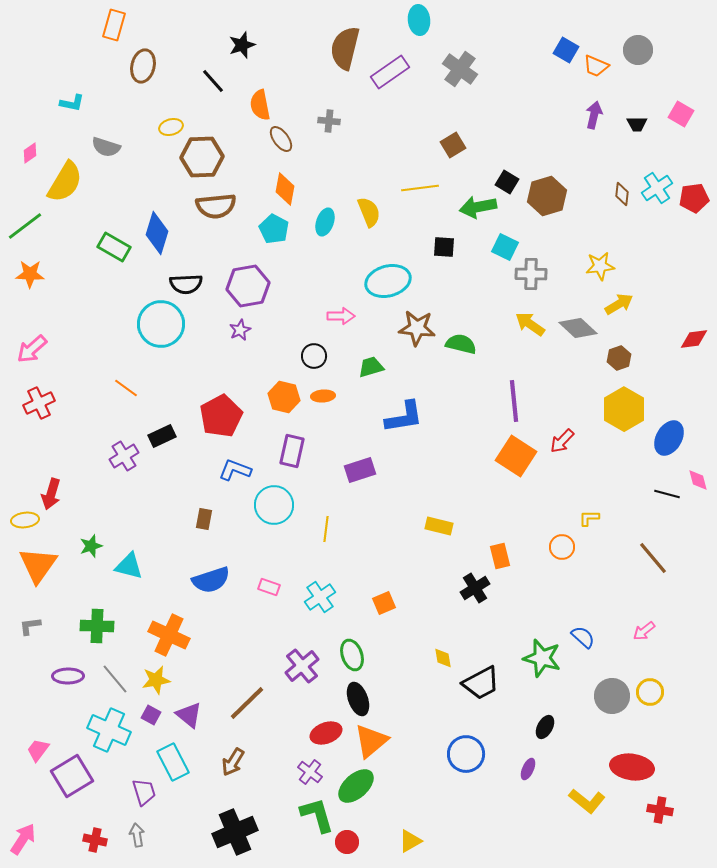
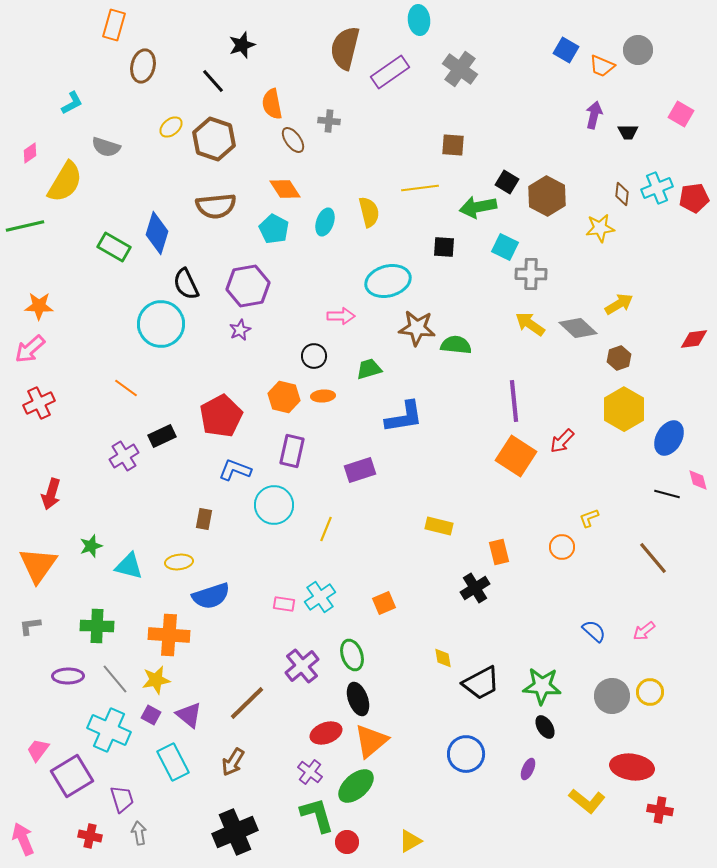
orange trapezoid at (596, 66): moved 6 px right
cyan L-shape at (72, 103): rotated 40 degrees counterclockwise
orange semicircle at (260, 105): moved 12 px right, 1 px up
black trapezoid at (637, 124): moved 9 px left, 8 px down
yellow ellipse at (171, 127): rotated 25 degrees counterclockwise
brown ellipse at (281, 139): moved 12 px right, 1 px down
brown square at (453, 145): rotated 35 degrees clockwise
brown hexagon at (202, 157): moved 12 px right, 18 px up; rotated 21 degrees clockwise
cyan cross at (657, 188): rotated 12 degrees clockwise
orange diamond at (285, 189): rotated 44 degrees counterclockwise
brown hexagon at (547, 196): rotated 15 degrees counterclockwise
yellow semicircle at (369, 212): rotated 8 degrees clockwise
green line at (25, 226): rotated 24 degrees clockwise
yellow star at (600, 266): moved 38 px up
orange star at (30, 274): moved 9 px right, 32 px down
black semicircle at (186, 284): rotated 68 degrees clockwise
green semicircle at (461, 344): moved 5 px left, 1 px down; rotated 8 degrees counterclockwise
pink arrow at (32, 349): moved 2 px left
green trapezoid at (371, 367): moved 2 px left, 2 px down
yellow L-shape at (589, 518): rotated 20 degrees counterclockwise
yellow ellipse at (25, 520): moved 154 px right, 42 px down
yellow line at (326, 529): rotated 15 degrees clockwise
orange rectangle at (500, 556): moved 1 px left, 4 px up
blue semicircle at (211, 580): moved 16 px down
pink rectangle at (269, 587): moved 15 px right, 17 px down; rotated 10 degrees counterclockwise
orange cross at (169, 635): rotated 21 degrees counterclockwise
blue semicircle at (583, 637): moved 11 px right, 6 px up
green star at (542, 658): moved 28 px down; rotated 12 degrees counterclockwise
black ellipse at (545, 727): rotated 60 degrees counterclockwise
purple trapezoid at (144, 792): moved 22 px left, 7 px down
gray arrow at (137, 835): moved 2 px right, 2 px up
pink arrow at (23, 839): rotated 56 degrees counterclockwise
red cross at (95, 840): moved 5 px left, 4 px up
